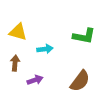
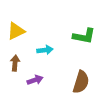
yellow triangle: moved 2 px left, 1 px up; rotated 42 degrees counterclockwise
cyan arrow: moved 1 px down
brown semicircle: moved 1 px right, 1 px down; rotated 20 degrees counterclockwise
